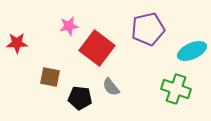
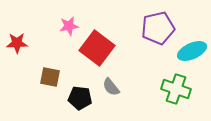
purple pentagon: moved 10 px right, 1 px up
